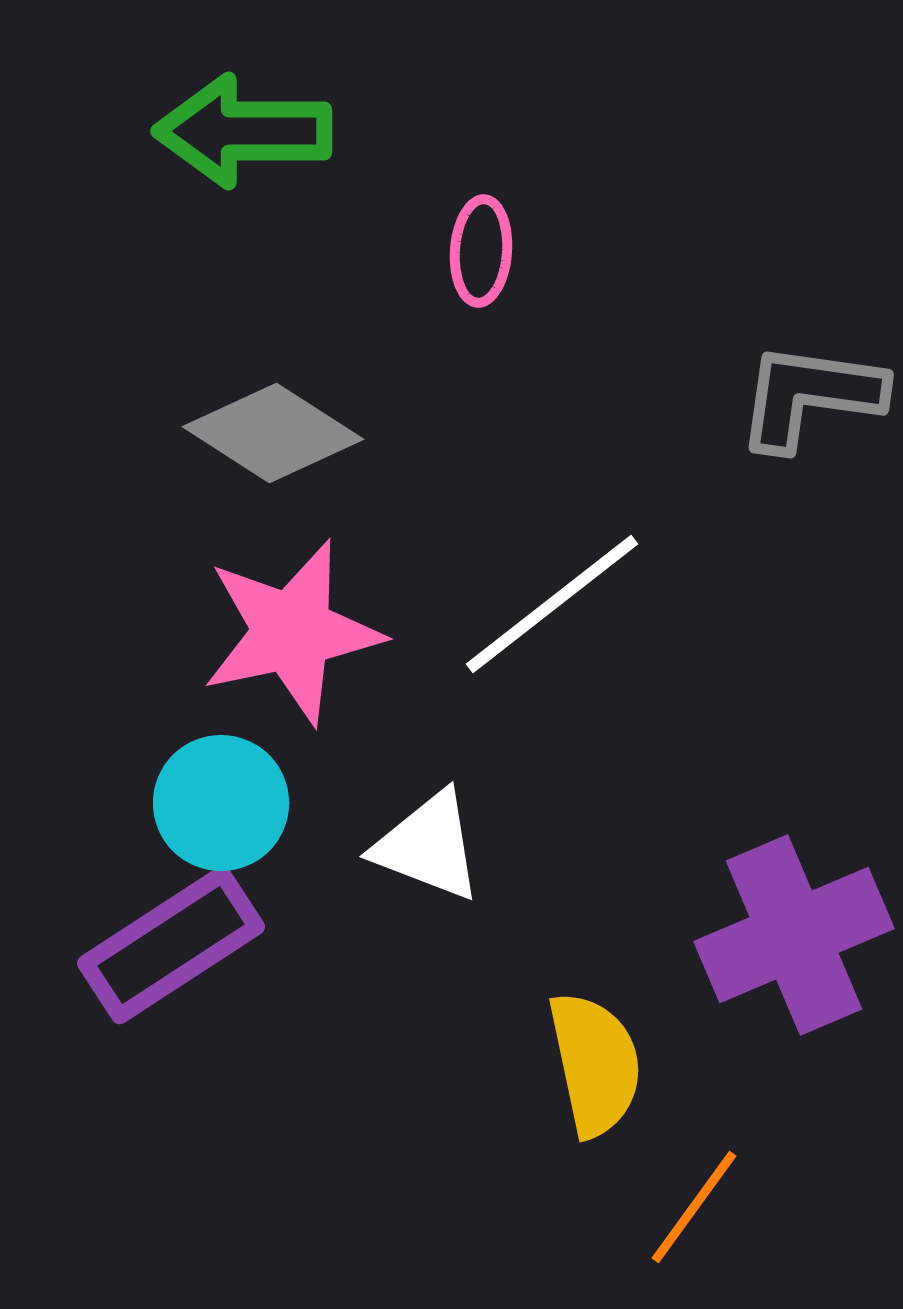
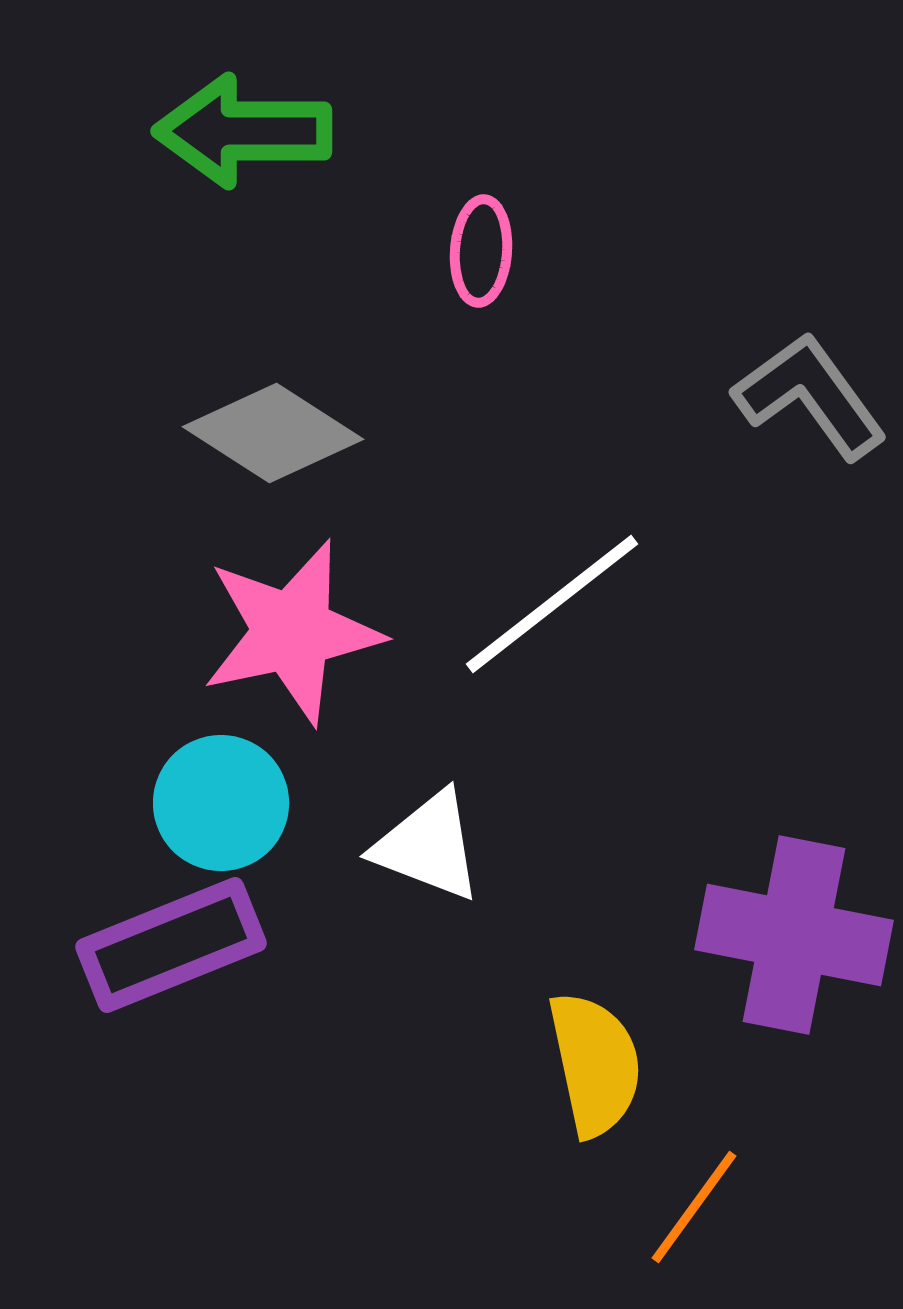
gray L-shape: rotated 46 degrees clockwise
purple cross: rotated 34 degrees clockwise
purple rectangle: rotated 11 degrees clockwise
